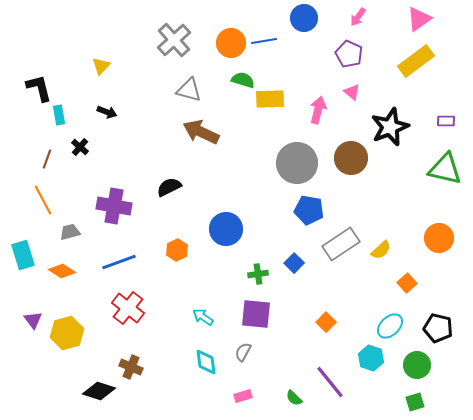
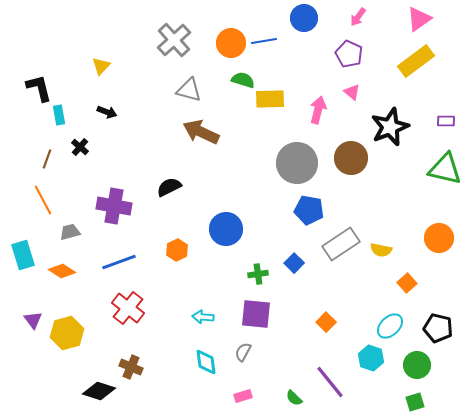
yellow semicircle at (381, 250): rotated 55 degrees clockwise
cyan arrow at (203, 317): rotated 30 degrees counterclockwise
